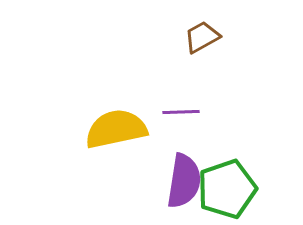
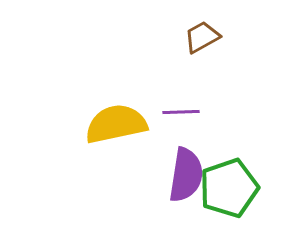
yellow semicircle: moved 5 px up
purple semicircle: moved 2 px right, 6 px up
green pentagon: moved 2 px right, 1 px up
